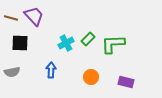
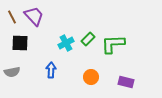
brown line: moved 1 px right, 1 px up; rotated 48 degrees clockwise
